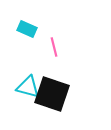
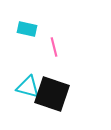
cyan rectangle: rotated 12 degrees counterclockwise
